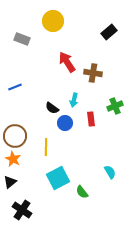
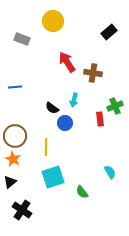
blue line: rotated 16 degrees clockwise
red rectangle: moved 9 px right
cyan square: moved 5 px left, 1 px up; rotated 10 degrees clockwise
